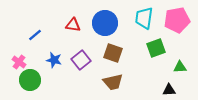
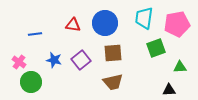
pink pentagon: moved 4 px down
blue line: moved 1 px up; rotated 32 degrees clockwise
brown square: rotated 24 degrees counterclockwise
green circle: moved 1 px right, 2 px down
